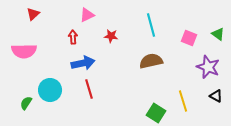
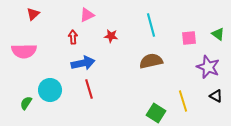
pink square: rotated 28 degrees counterclockwise
